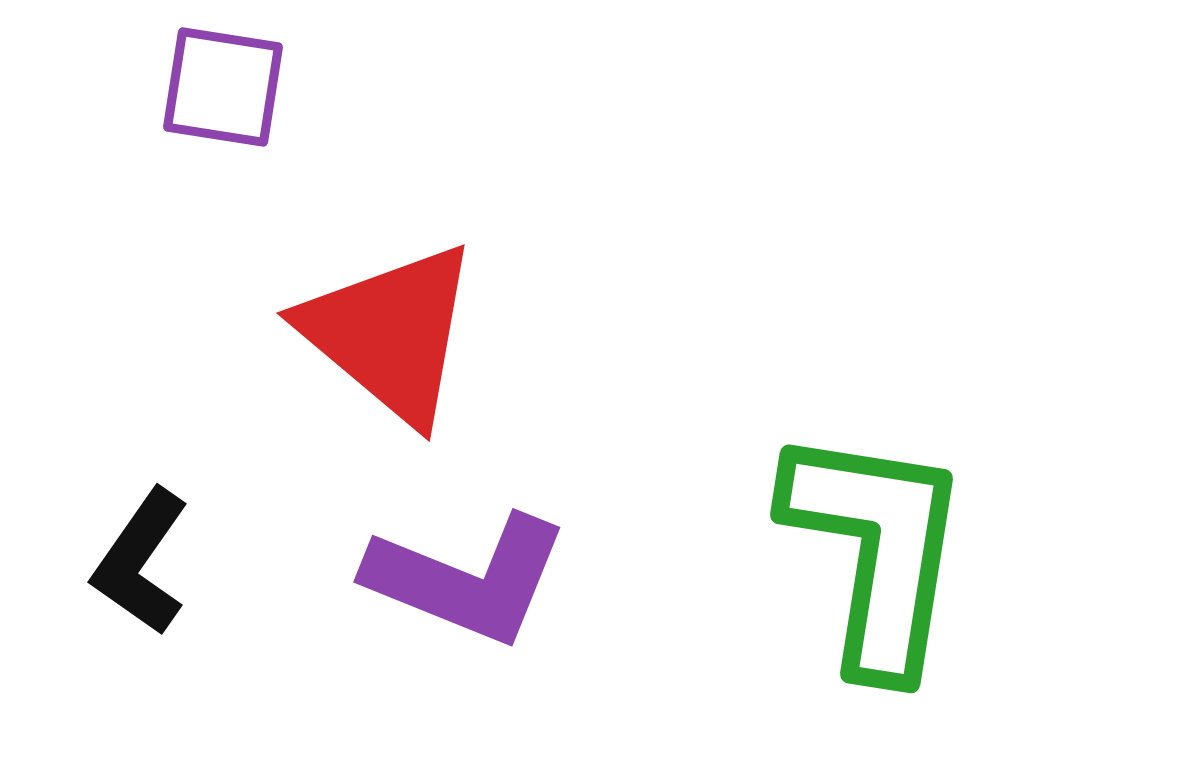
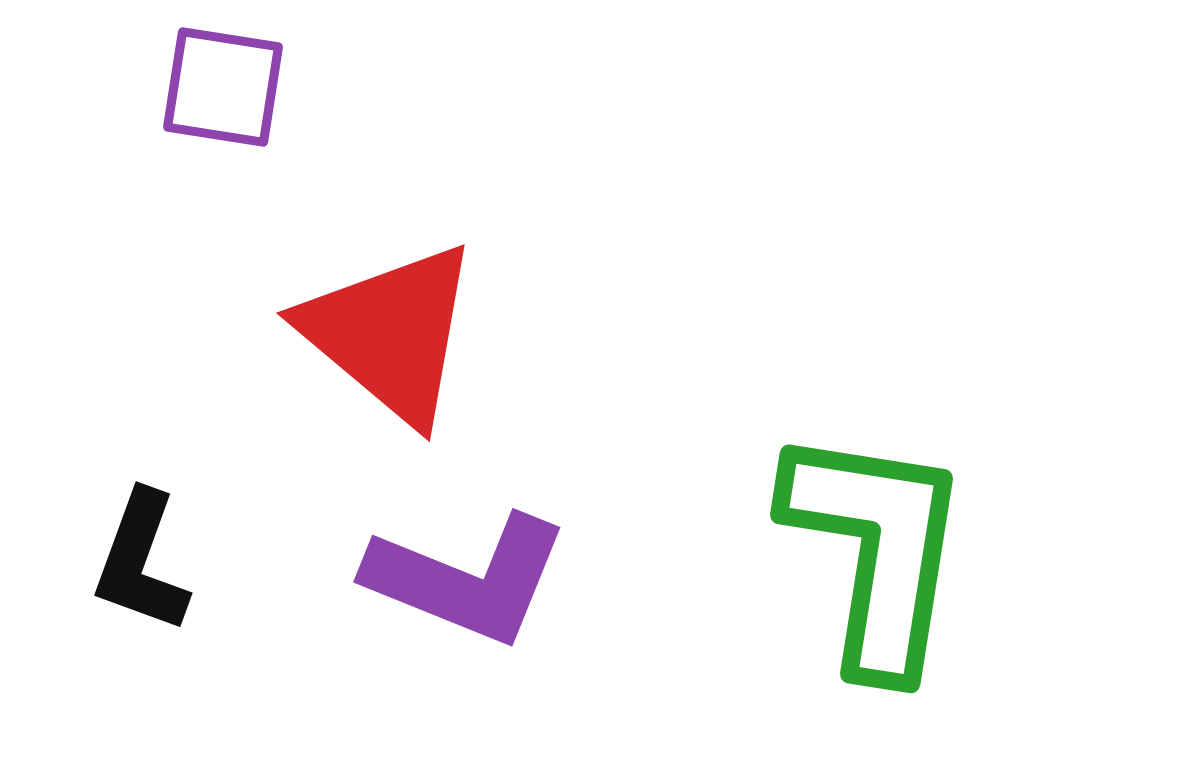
black L-shape: rotated 15 degrees counterclockwise
